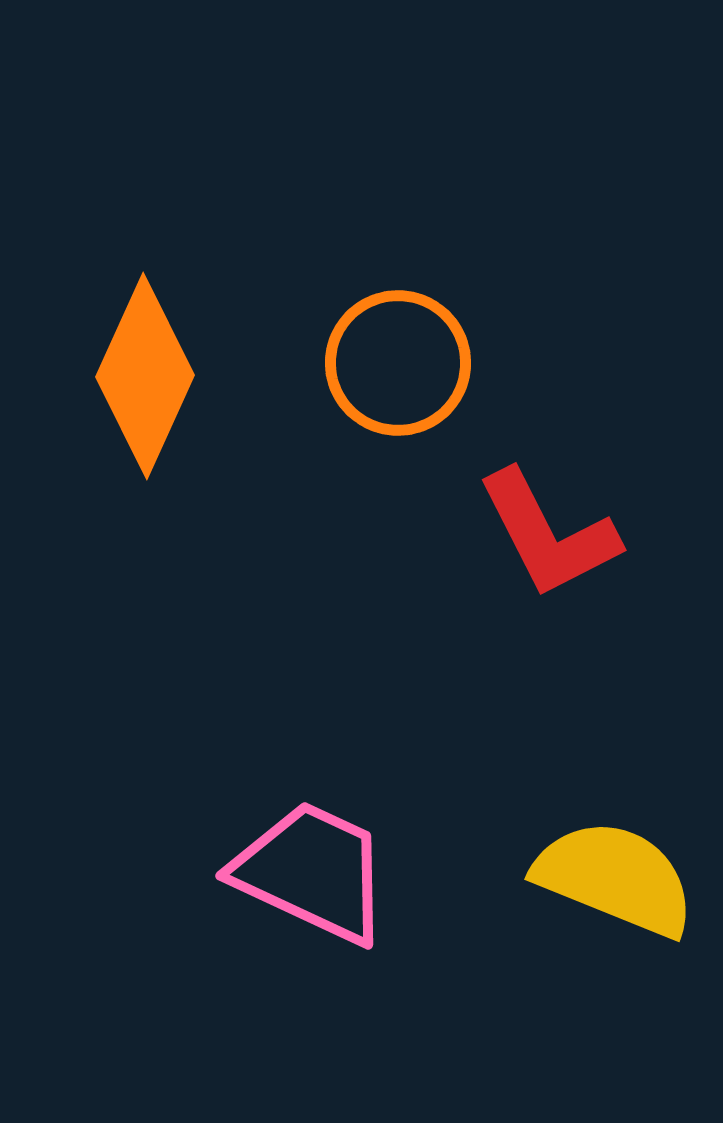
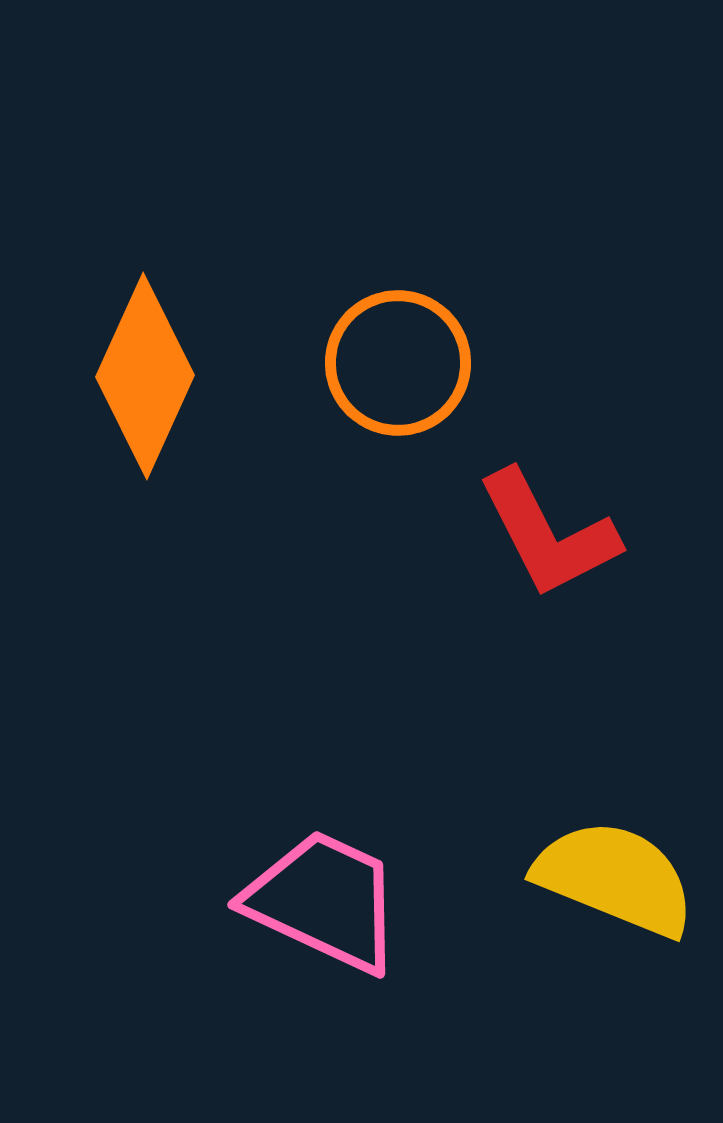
pink trapezoid: moved 12 px right, 29 px down
